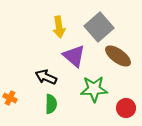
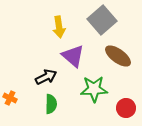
gray square: moved 3 px right, 7 px up
purple triangle: moved 1 px left
black arrow: rotated 130 degrees clockwise
